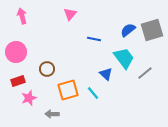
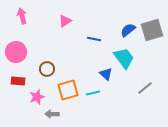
pink triangle: moved 5 px left, 7 px down; rotated 16 degrees clockwise
gray line: moved 15 px down
red rectangle: rotated 24 degrees clockwise
cyan line: rotated 64 degrees counterclockwise
pink star: moved 8 px right, 1 px up
